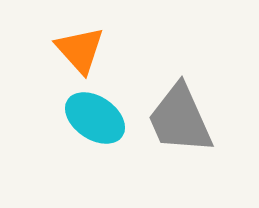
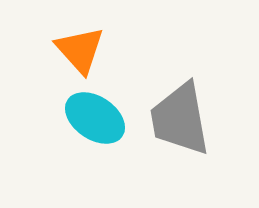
gray trapezoid: rotated 14 degrees clockwise
